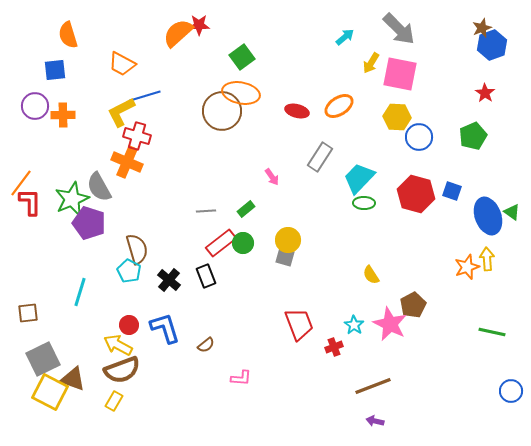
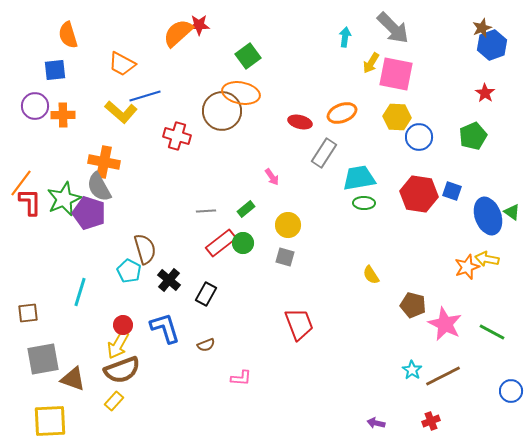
gray arrow at (399, 29): moved 6 px left, 1 px up
cyan arrow at (345, 37): rotated 42 degrees counterclockwise
green square at (242, 57): moved 6 px right, 1 px up
pink square at (400, 74): moved 4 px left
orange ellipse at (339, 106): moved 3 px right, 7 px down; rotated 12 degrees clockwise
red ellipse at (297, 111): moved 3 px right, 11 px down
yellow L-shape at (121, 112): rotated 112 degrees counterclockwise
red cross at (137, 136): moved 40 px right
gray rectangle at (320, 157): moved 4 px right, 4 px up
orange cross at (127, 162): moved 23 px left; rotated 12 degrees counterclockwise
cyan trapezoid at (359, 178): rotated 36 degrees clockwise
red hexagon at (416, 194): moved 3 px right; rotated 6 degrees counterclockwise
green star at (72, 199): moved 8 px left
purple pentagon at (89, 223): moved 10 px up
yellow circle at (288, 240): moved 15 px up
brown semicircle at (137, 249): moved 8 px right
yellow arrow at (487, 259): rotated 75 degrees counterclockwise
black rectangle at (206, 276): moved 18 px down; rotated 50 degrees clockwise
brown pentagon at (413, 305): rotated 30 degrees counterclockwise
pink star at (390, 324): moved 55 px right
red circle at (129, 325): moved 6 px left
cyan star at (354, 325): moved 58 px right, 45 px down
green line at (492, 332): rotated 16 degrees clockwise
yellow arrow at (118, 345): rotated 88 degrees counterclockwise
brown semicircle at (206, 345): rotated 18 degrees clockwise
red cross at (334, 347): moved 97 px right, 74 px down
gray square at (43, 359): rotated 16 degrees clockwise
brown line at (373, 386): moved 70 px right, 10 px up; rotated 6 degrees counterclockwise
yellow square at (50, 392): moved 29 px down; rotated 30 degrees counterclockwise
yellow rectangle at (114, 401): rotated 12 degrees clockwise
purple arrow at (375, 421): moved 1 px right, 2 px down
